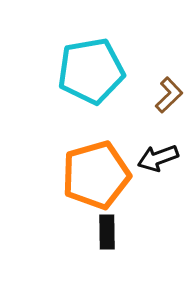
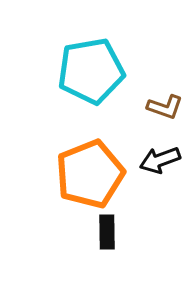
brown L-shape: moved 4 px left, 12 px down; rotated 63 degrees clockwise
black arrow: moved 2 px right, 2 px down
orange pentagon: moved 6 px left, 1 px up; rotated 6 degrees counterclockwise
